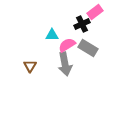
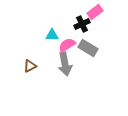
brown triangle: rotated 32 degrees clockwise
